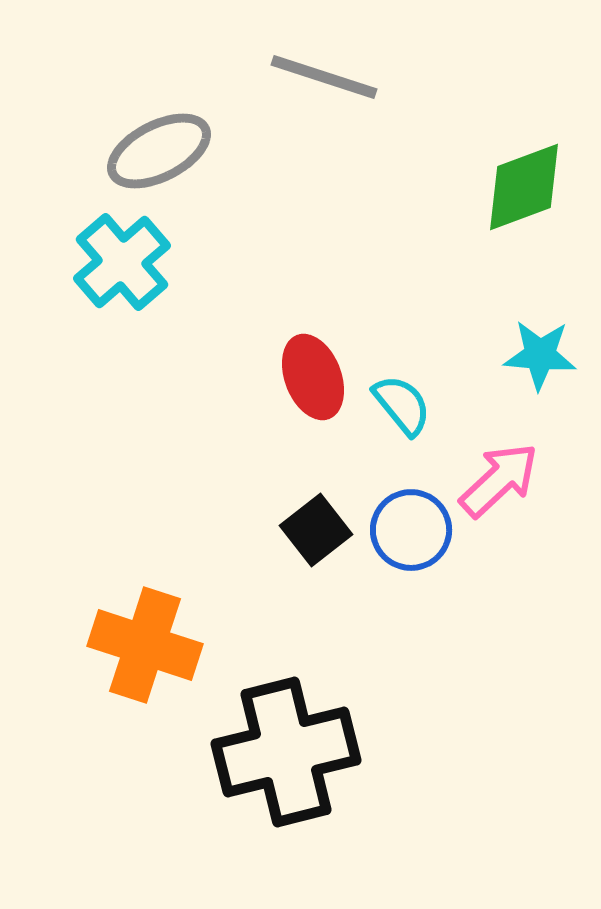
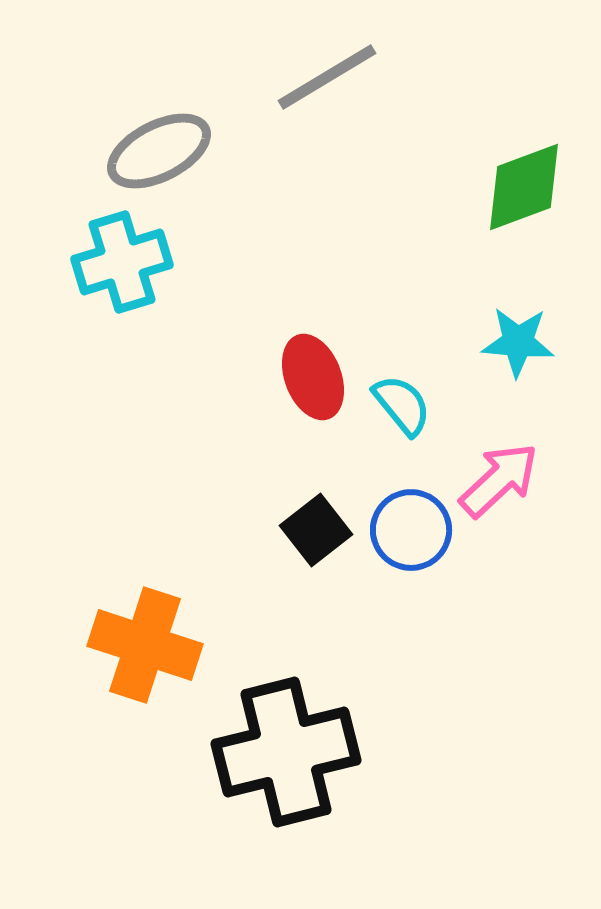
gray line: moved 3 px right; rotated 49 degrees counterclockwise
cyan cross: rotated 24 degrees clockwise
cyan star: moved 22 px left, 13 px up
